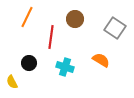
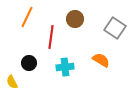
cyan cross: rotated 24 degrees counterclockwise
